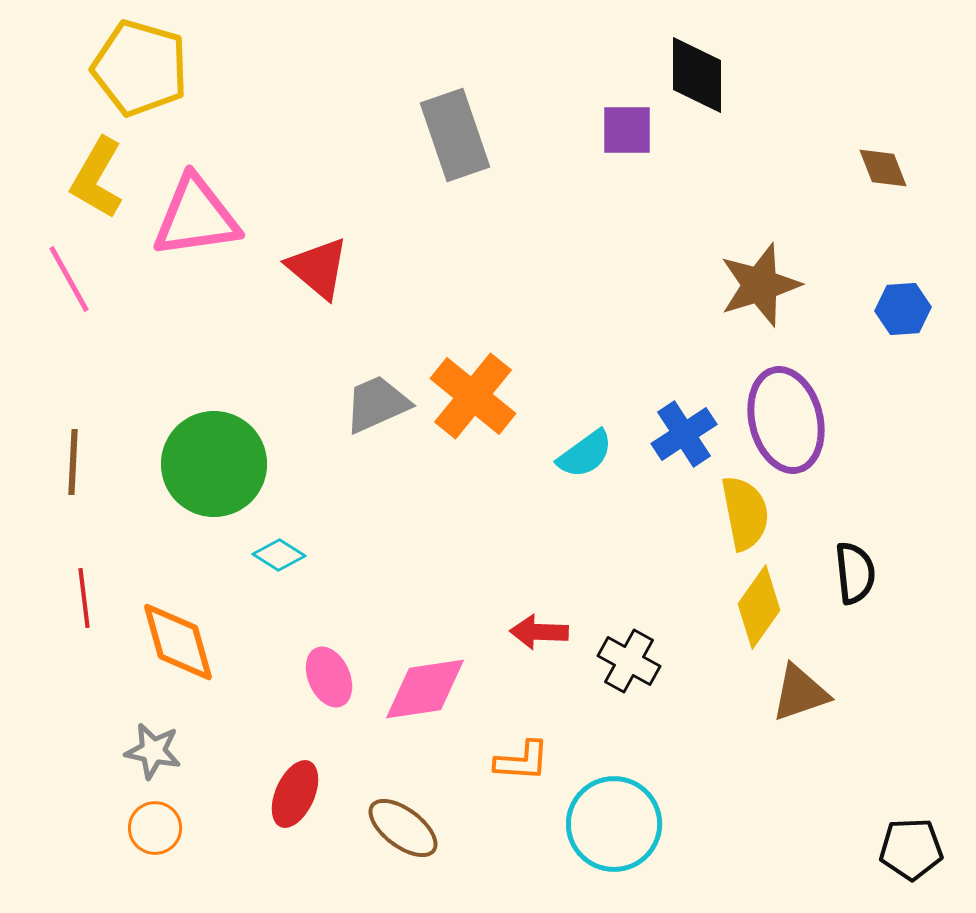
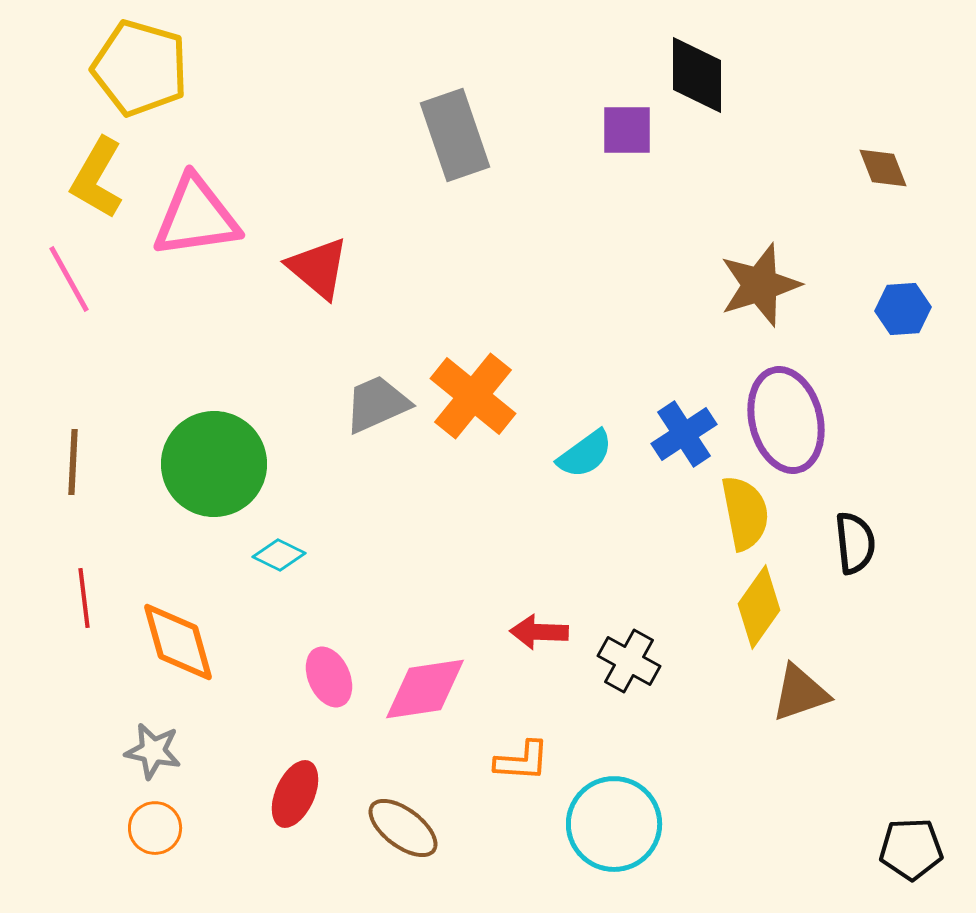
cyan diamond: rotated 6 degrees counterclockwise
black semicircle: moved 30 px up
